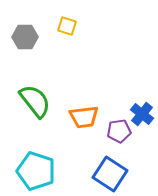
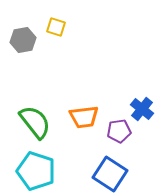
yellow square: moved 11 px left, 1 px down
gray hexagon: moved 2 px left, 3 px down; rotated 10 degrees counterclockwise
green semicircle: moved 21 px down
blue cross: moved 5 px up
